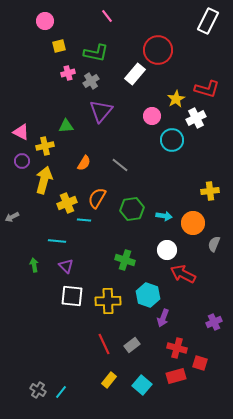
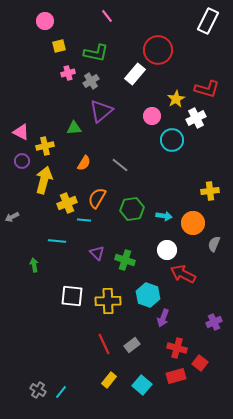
purple triangle at (101, 111): rotated 10 degrees clockwise
green triangle at (66, 126): moved 8 px right, 2 px down
purple triangle at (66, 266): moved 31 px right, 13 px up
red square at (200, 363): rotated 21 degrees clockwise
